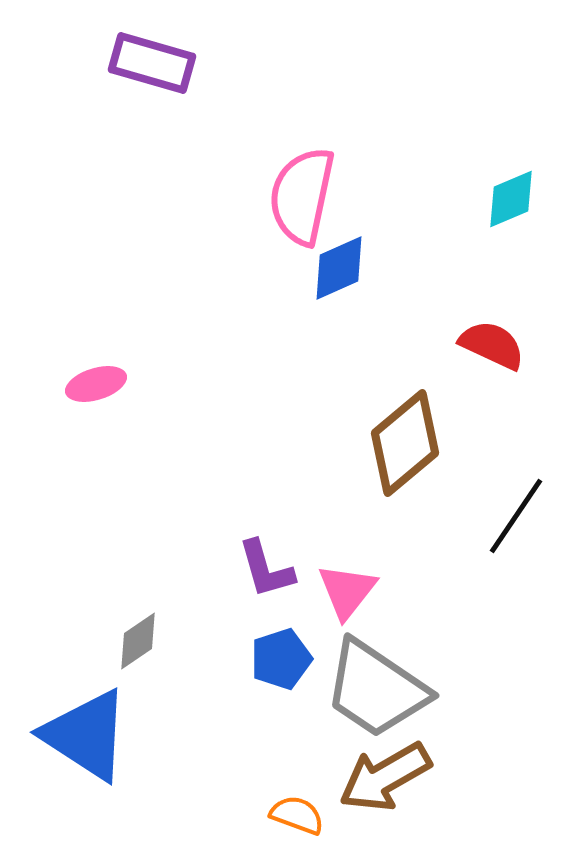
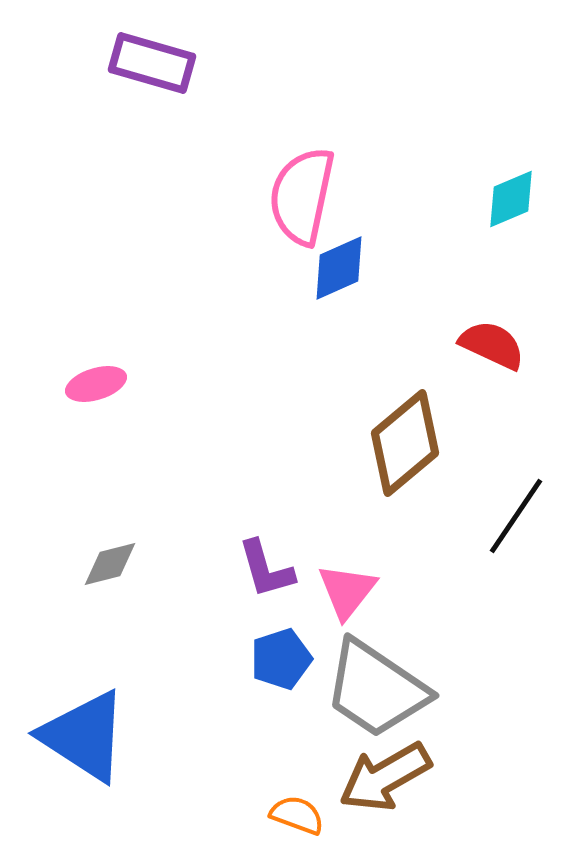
gray diamond: moved 28 px left, 77 px up; rotated 20 degrees clockwise
blue triangle: moved 2 px left, 1 px down
